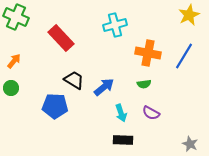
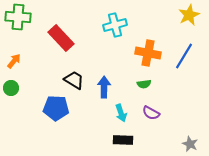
green cross: moved 2 px right; rotated 20 degrees counterclockwise
blue arrow: rotated 50 degrees counterclockwise
blue pentagon: moved 1 px right, 2 px down
